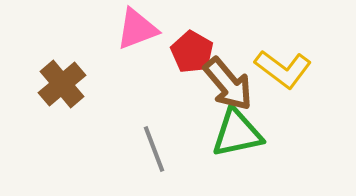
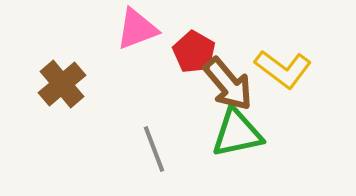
red pentagon: moved 2 px right
